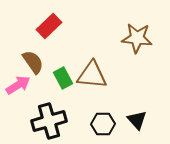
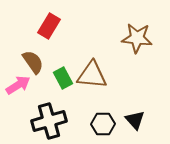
red rectangle: rotated 15 degrees counterclockwise
black triangle: moved 2 px left
